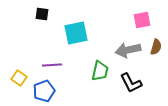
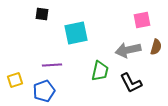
yellow square: moved 4 px left, 2 px down; rotated 35 degrees clockwise
